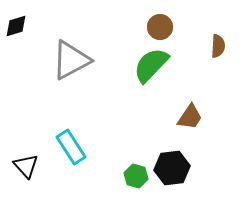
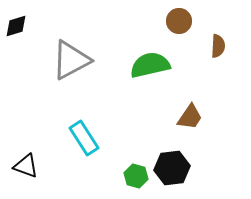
brown circle: moved 19 px right, 6 px up
green semicircle: moved 1 px left; rotated 33 degrees clockwise
cyan rectangle: moved 13 px right, 9 px up
black triangle: rotated 28 degrees counterclockwise
